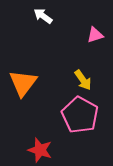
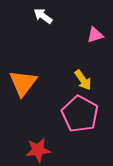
pink pentagon: moved 1 px up
red star: moved 2 px left; rotated 25 degrees counterclockwise
